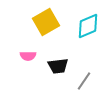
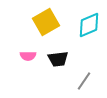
cyan diamond: moved 1 px right, 1 px up
black trapezoid: moved 7 px up
